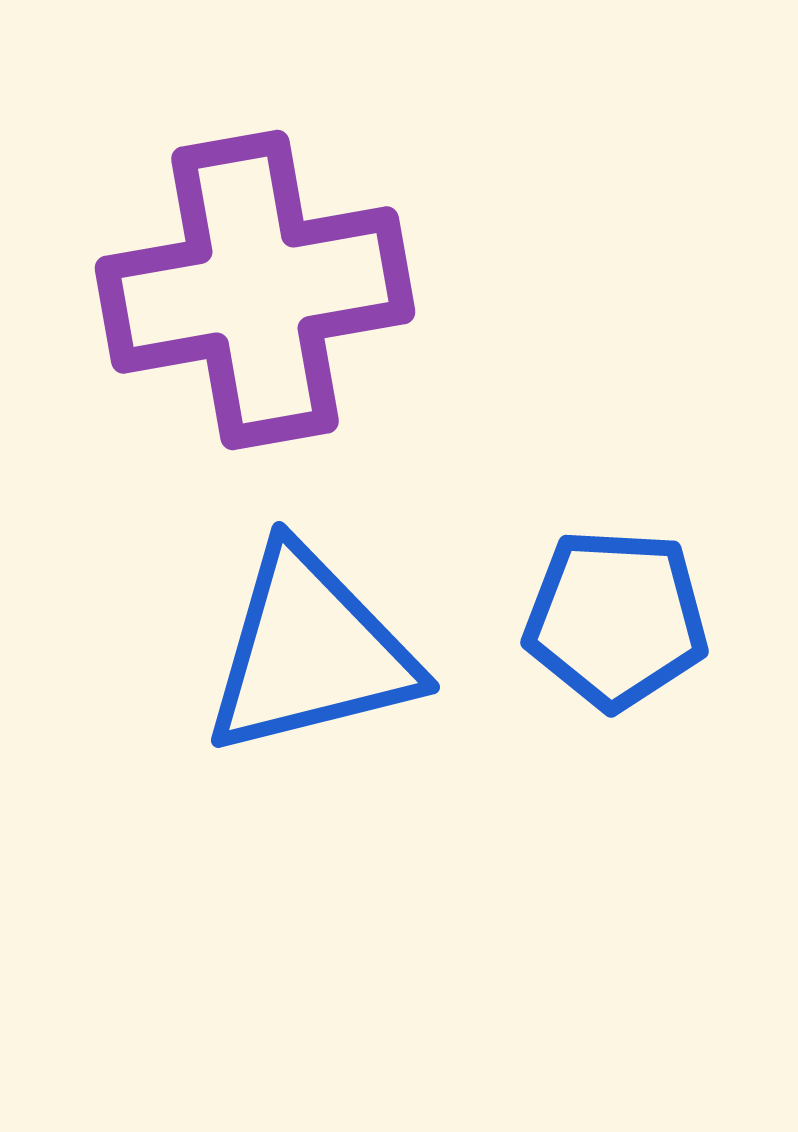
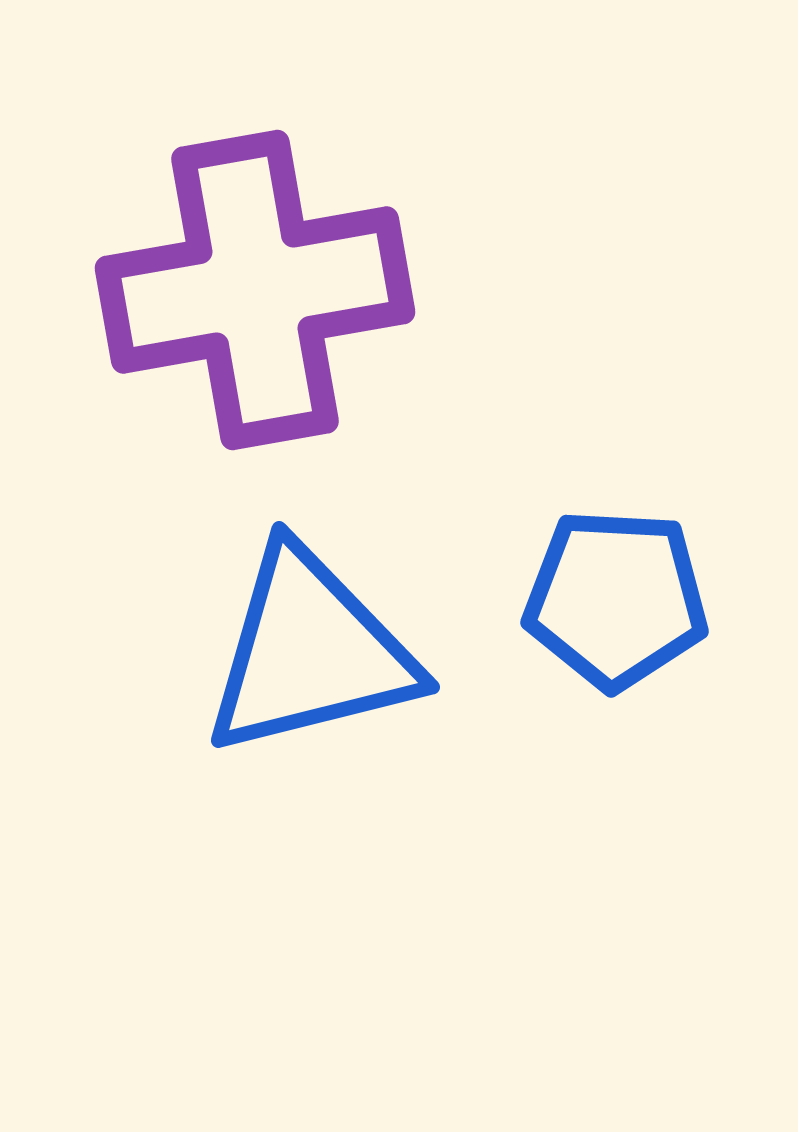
blue pentagon: moved 20 px up
